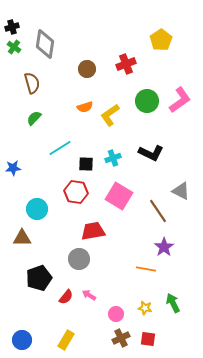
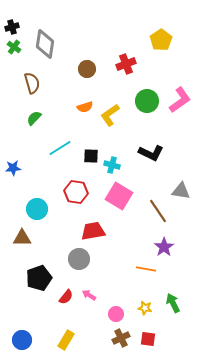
cyan cross: moved 1 px left, 7 px down; rotated 35 degrees clockwise
black square: moved 5 px right, 8 px up
gray triangle: rotated 18 degrees counterclockwise
